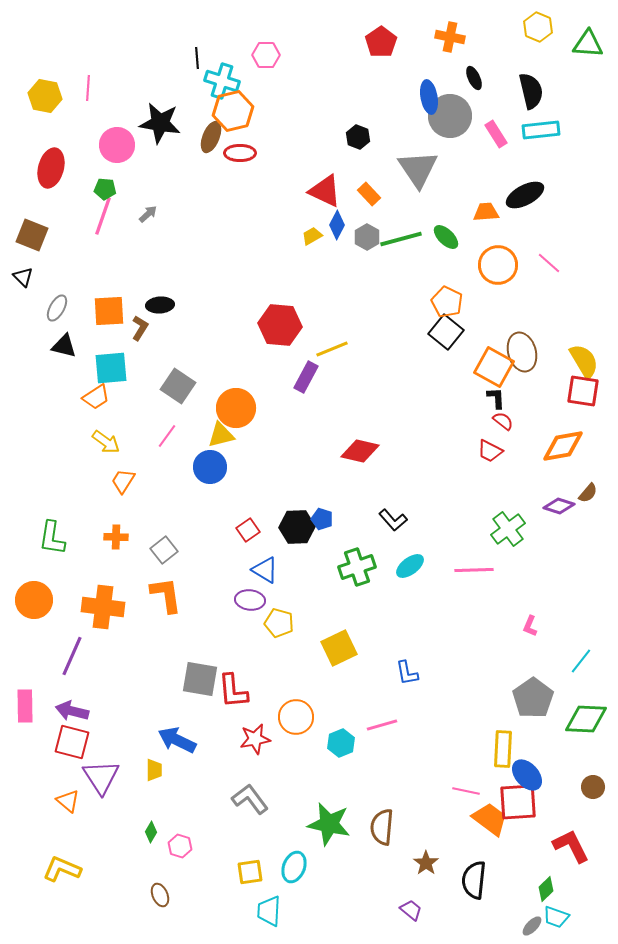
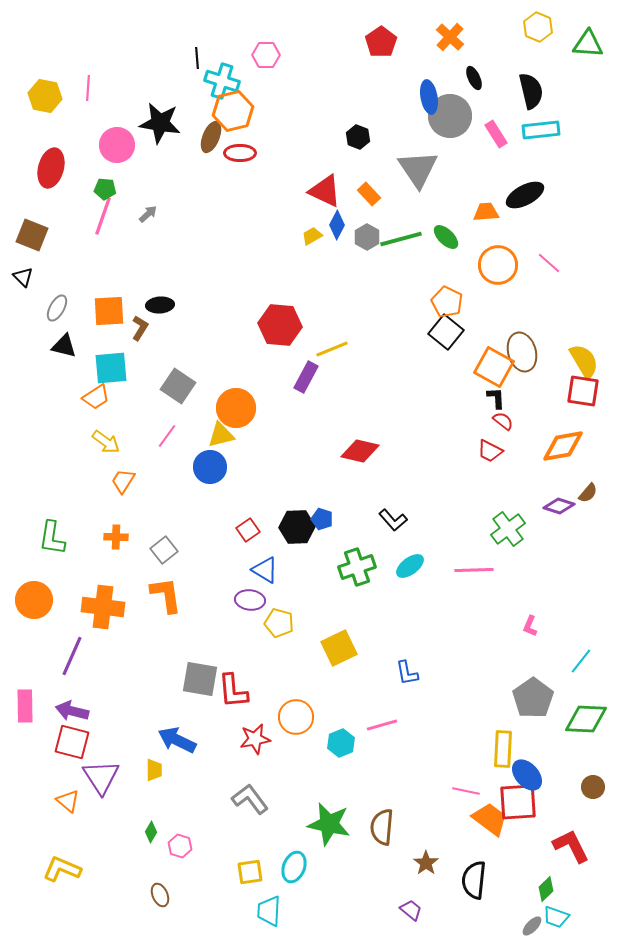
orange cross at (450, 37): rotated 32 degrees clockwise
